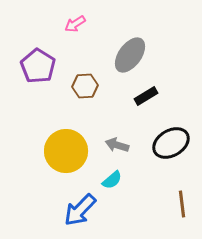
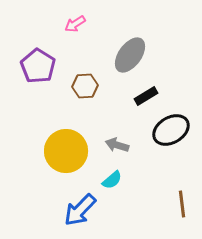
black ellipse: moved 13 px up
